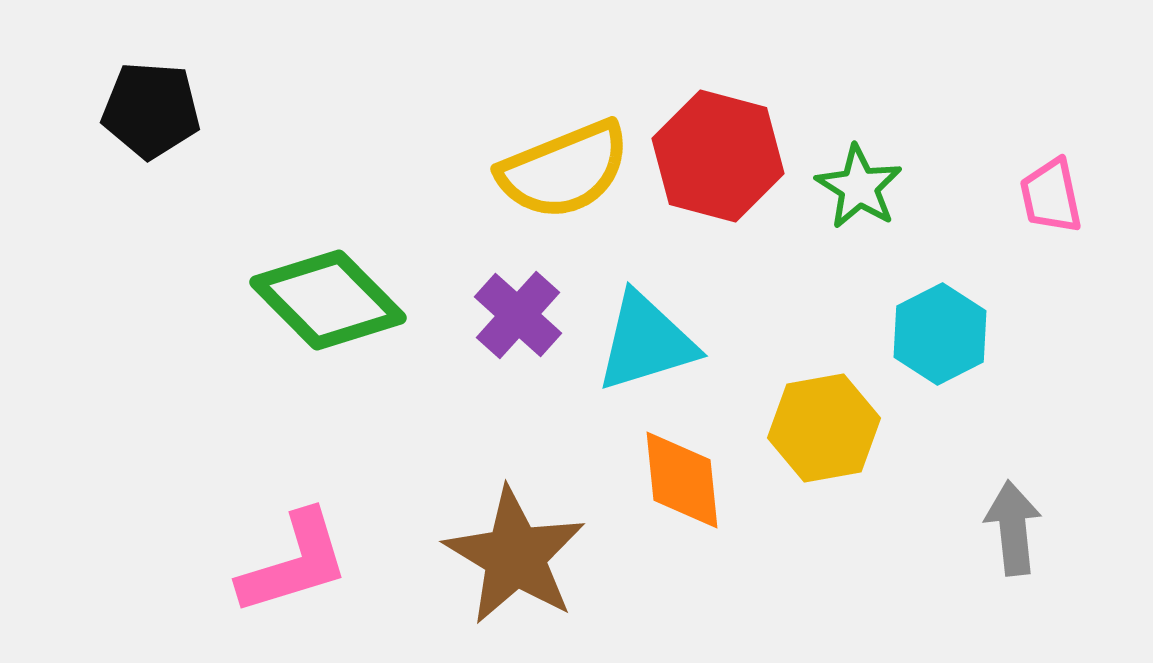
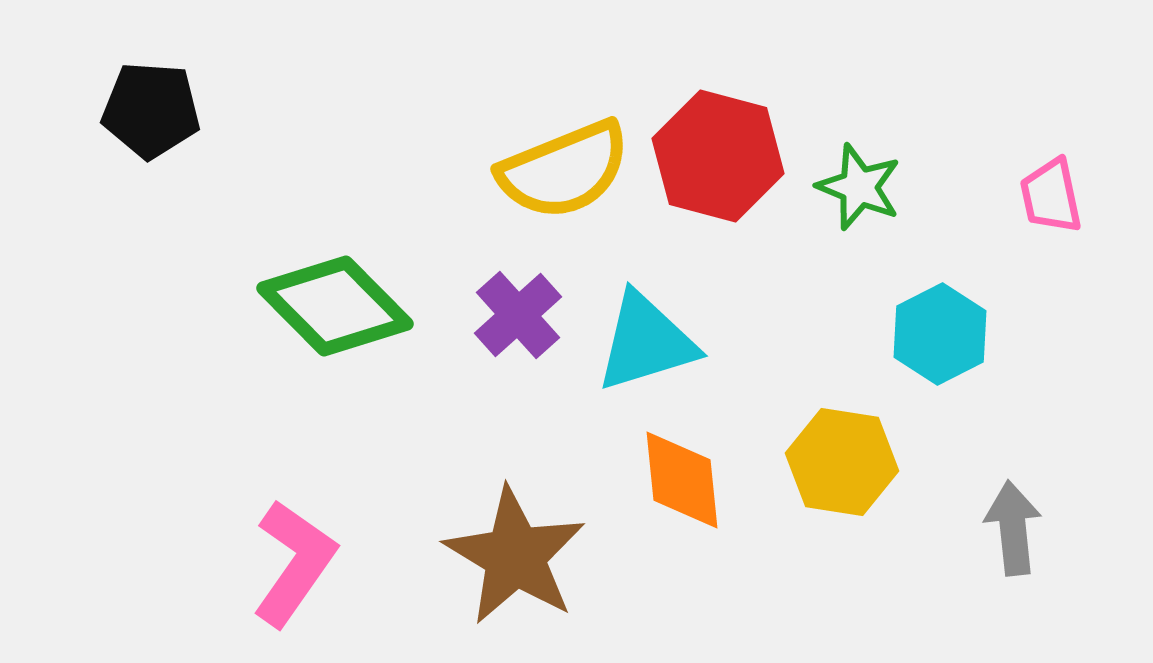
green star: rotated 10 degrees counterclockwise
green diamond: moved 7 px right, 6 px down
purple cross: rotated 6 degrees clockwise
yellow hexagon: moved 18 px right, 34 px down; rotated 19 degrees clockwise
pink L-shape: rotated 38 degrees counterclockwise
